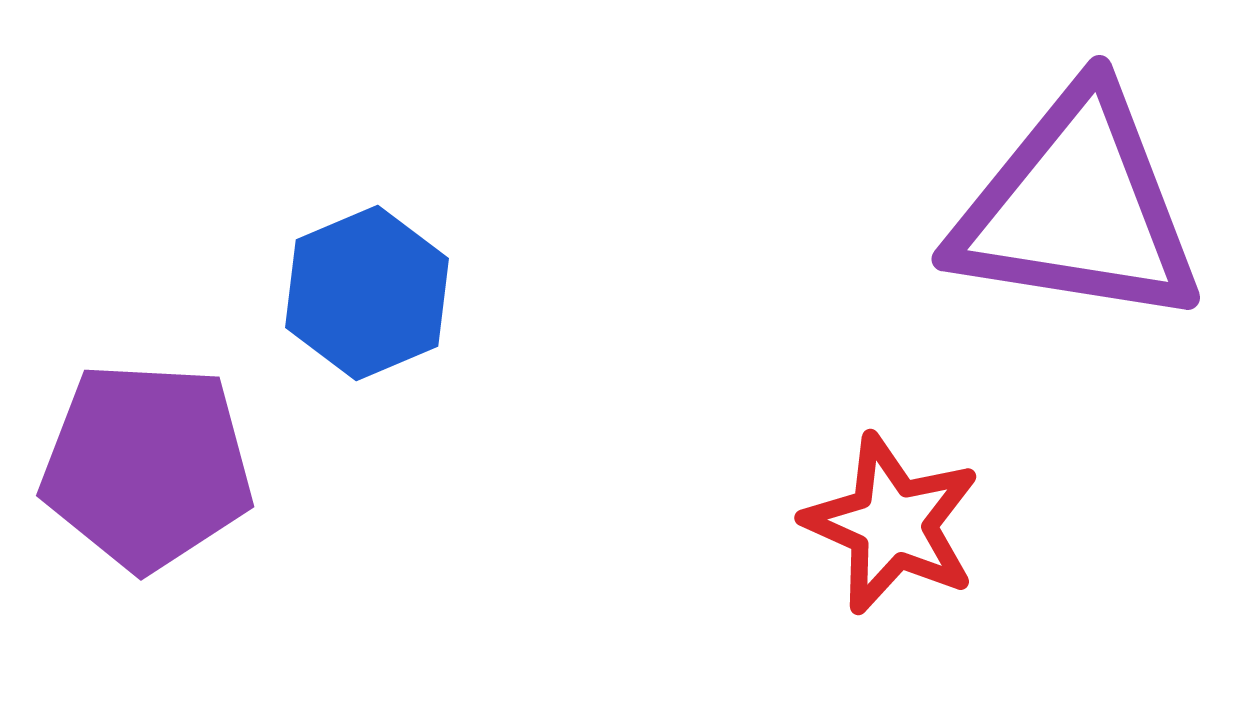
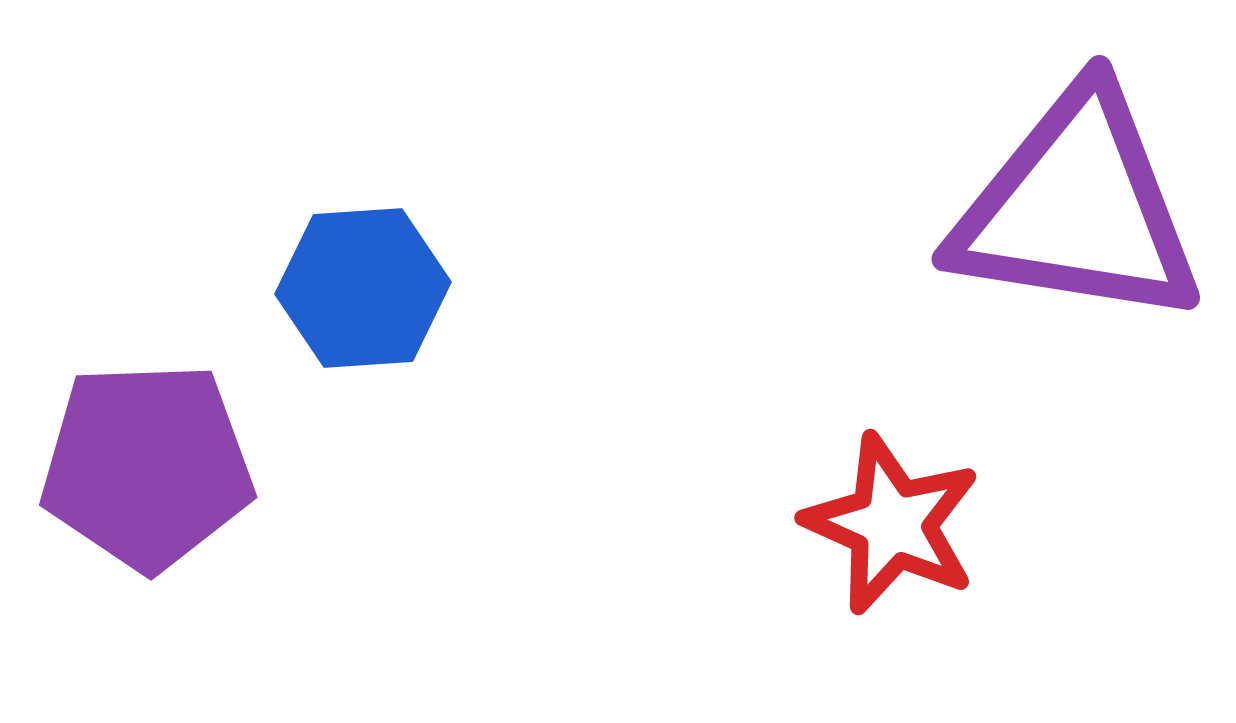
blue hexagon: moved 4 px left, 5 px up; rotated 19 degrees clockwise
purple pentagon: rotated 5 degrees counterclockwise
